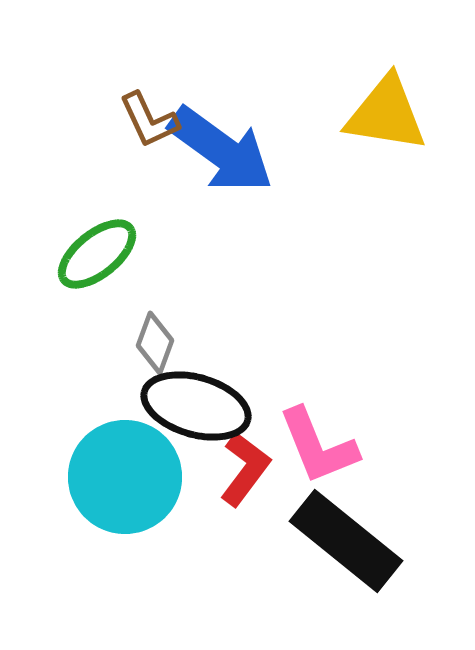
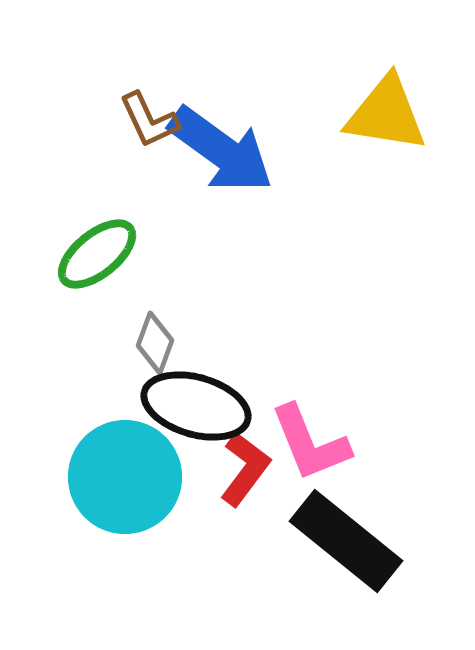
pink L-shape: moved 8 px left, 3 px up
